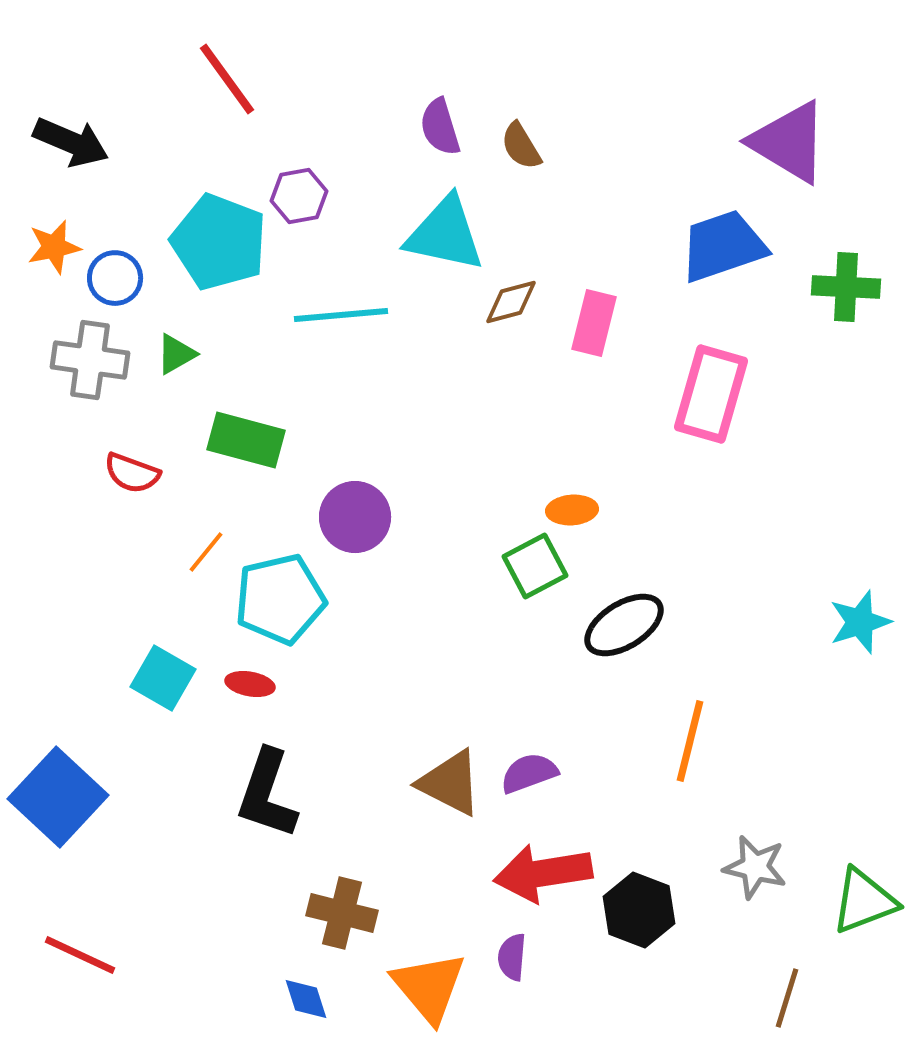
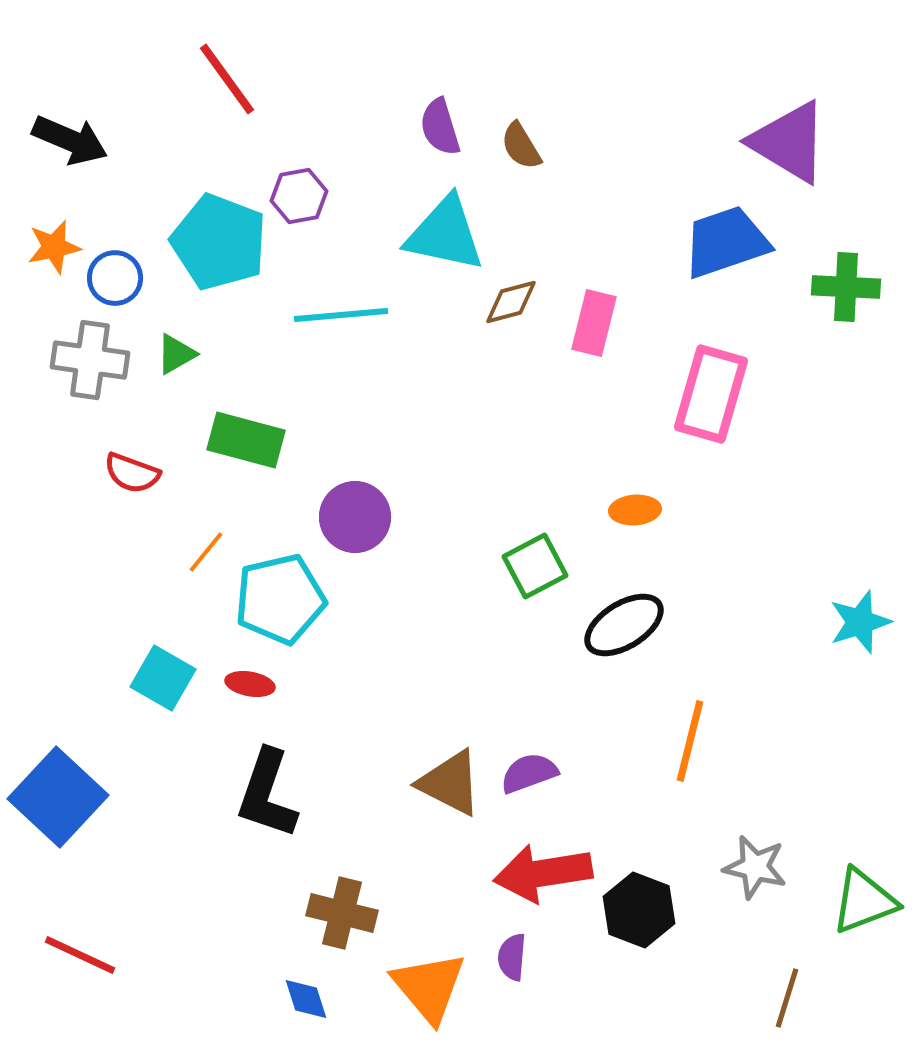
black arrow at (71, 142): moved 1 px left, 2 px up
blue trapezoid at (723, 246): moved 3 px right, 4 px up
orange ellipse at (572, 510): moved 63 px right
